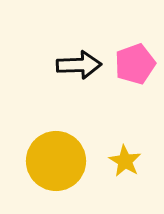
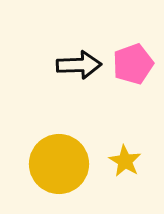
pink pentagon: moved 2 px left
yellow circle: moved 3 px right, 3 px down
